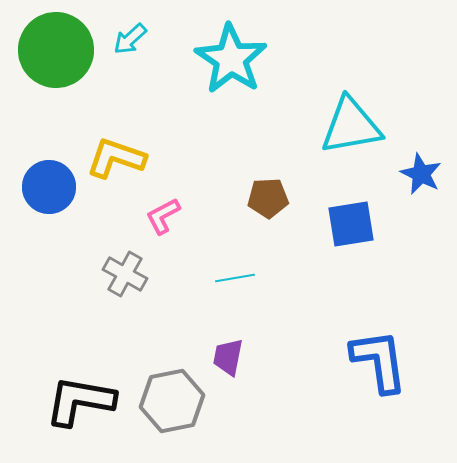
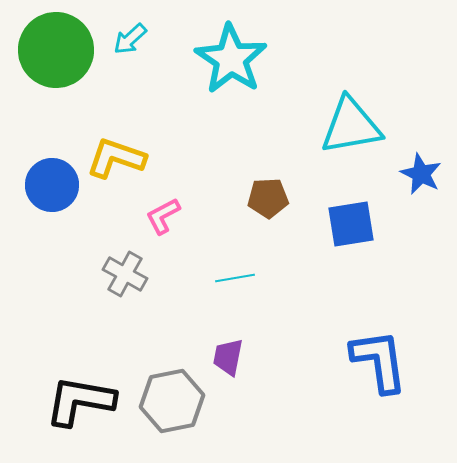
blue circle: moved 3 px right, 2 px up
